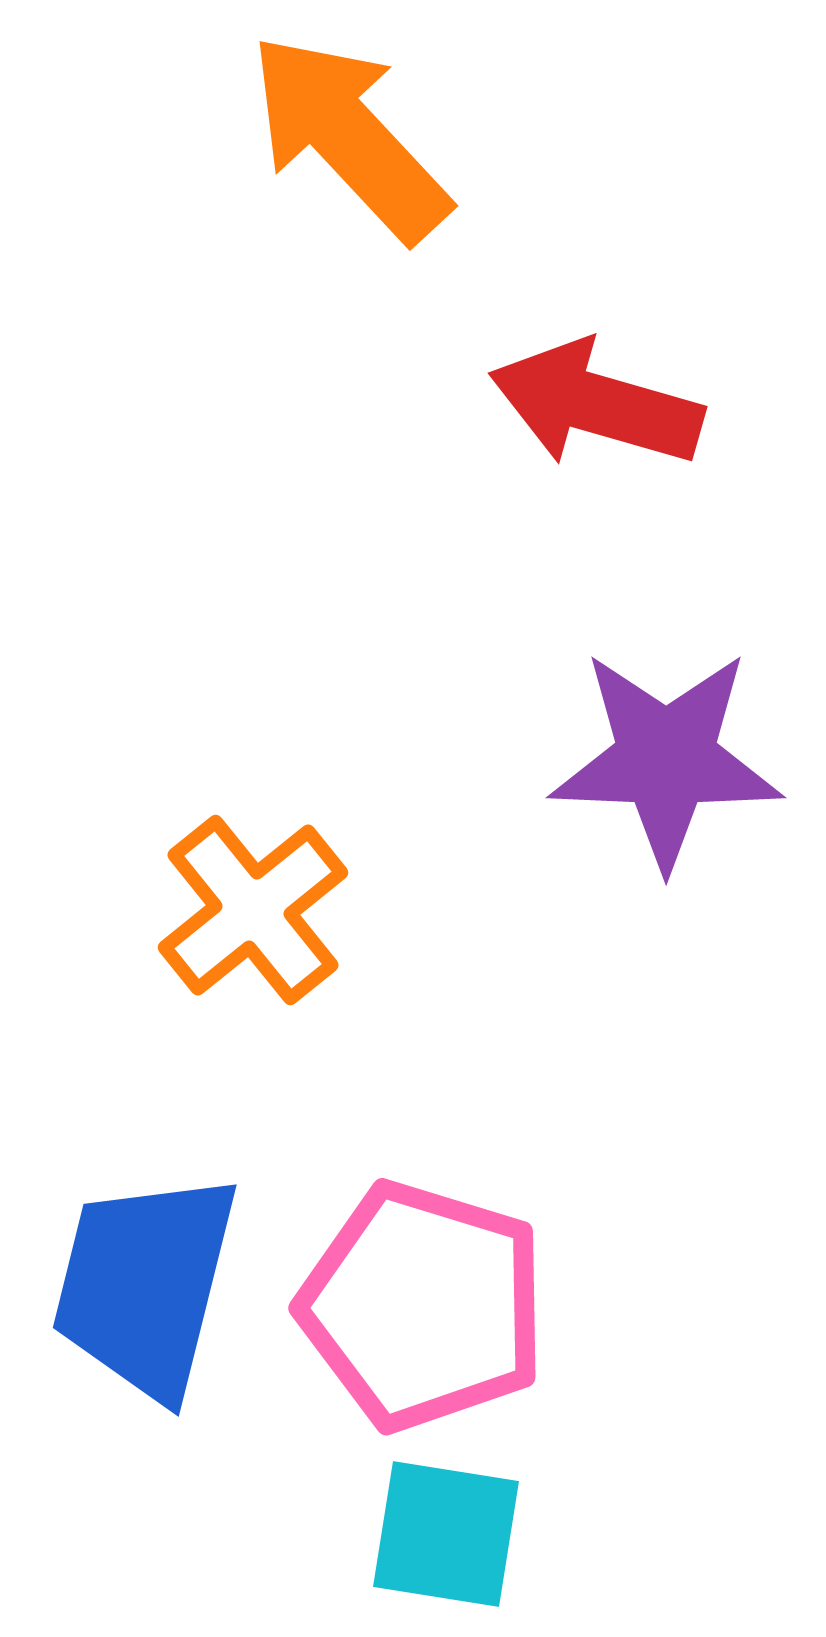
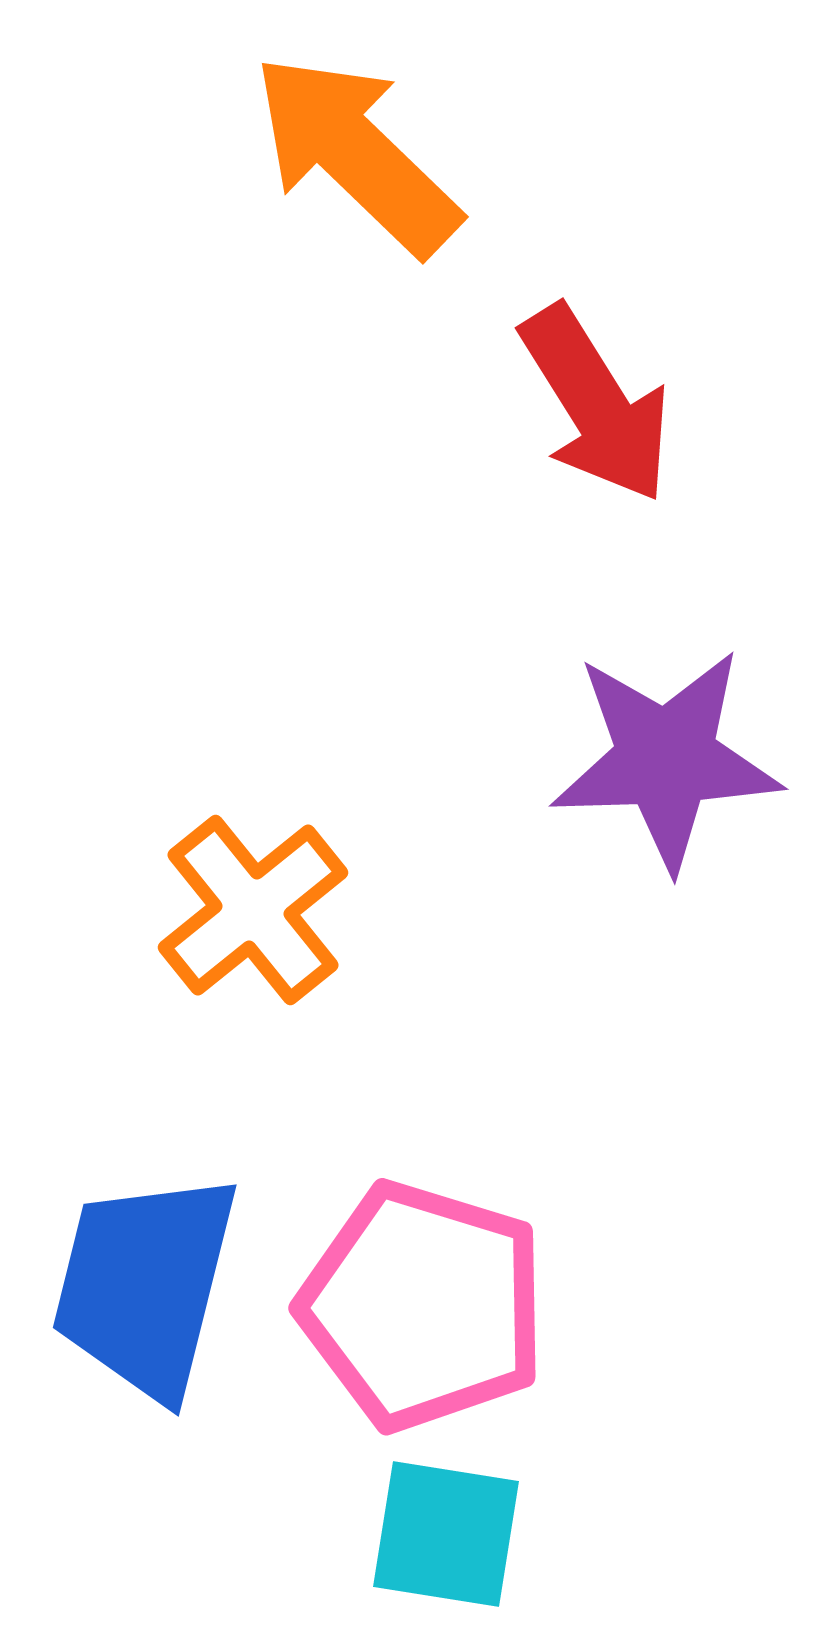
orange arrow: moved 7 px right, 17 px down; rotated 3 degrees counterclockwise
red arrow: rotated 138 degrees counterclockwise
purple star: rotated 4 degrees counterclockwise
